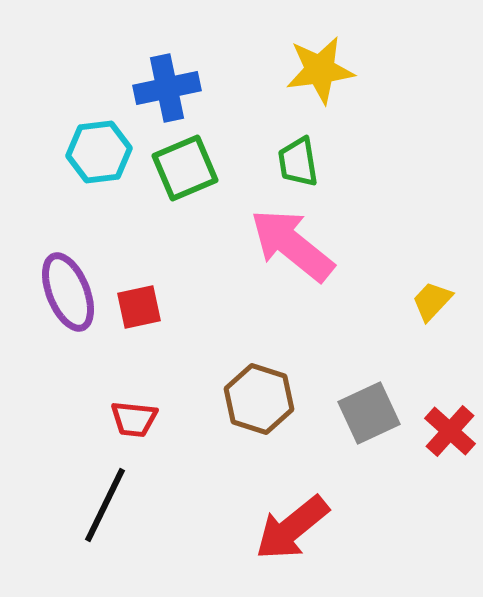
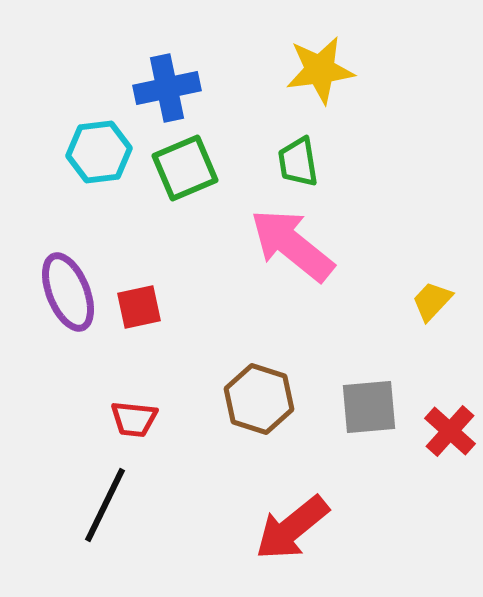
gray square: moved 6 px up; rotated 20 degrees clockwise
